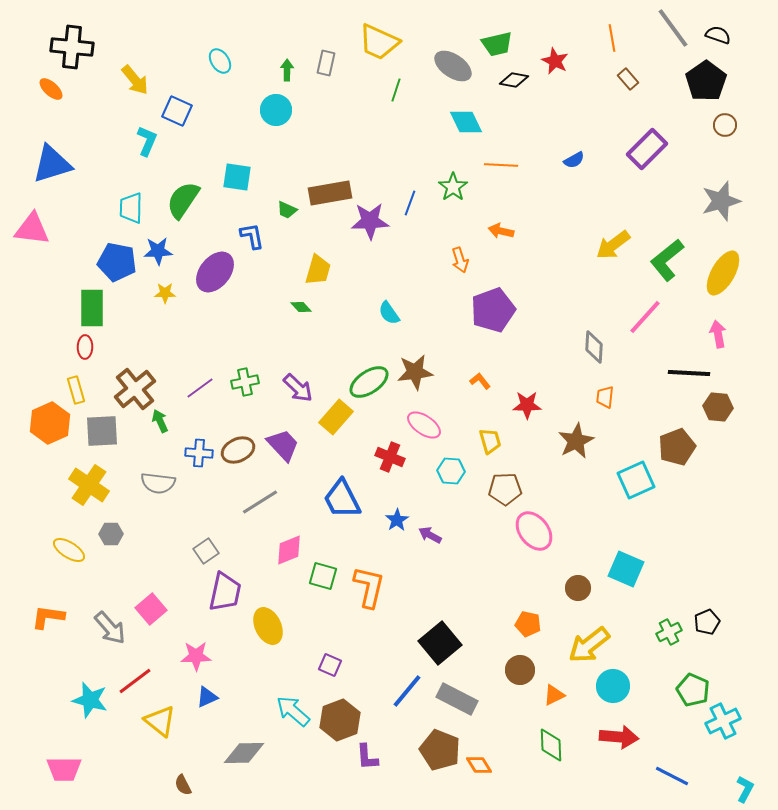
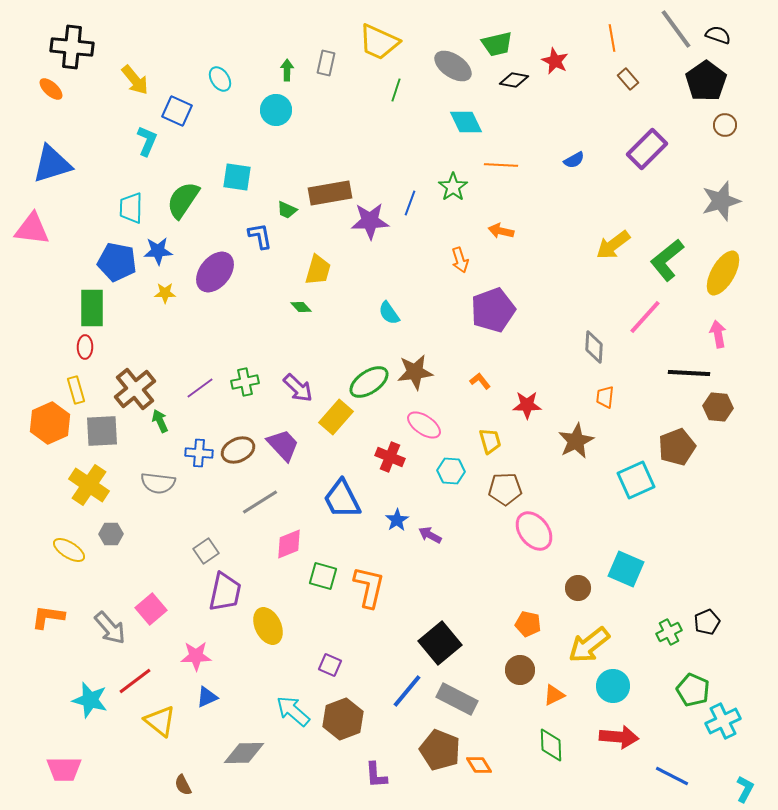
gray line at (673, 28): moved 3 px right, 1 px down
cyan ellipse at (220, 61): moved 18 px down
blue L-shape at (252, 236): moved 8 px right
pink diamond at (289, 550): moved 6 px up
brown hexagon at (340, 720): moved 3 px right, 1 px up
purple L-shape at (367, 757): moved 9 px right, 18 px down
